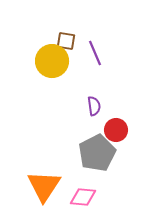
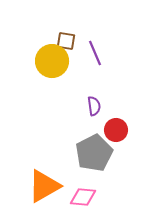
gray pentagon: moved 3 px left
orange triangle: rotated 27 degrees clockwise
